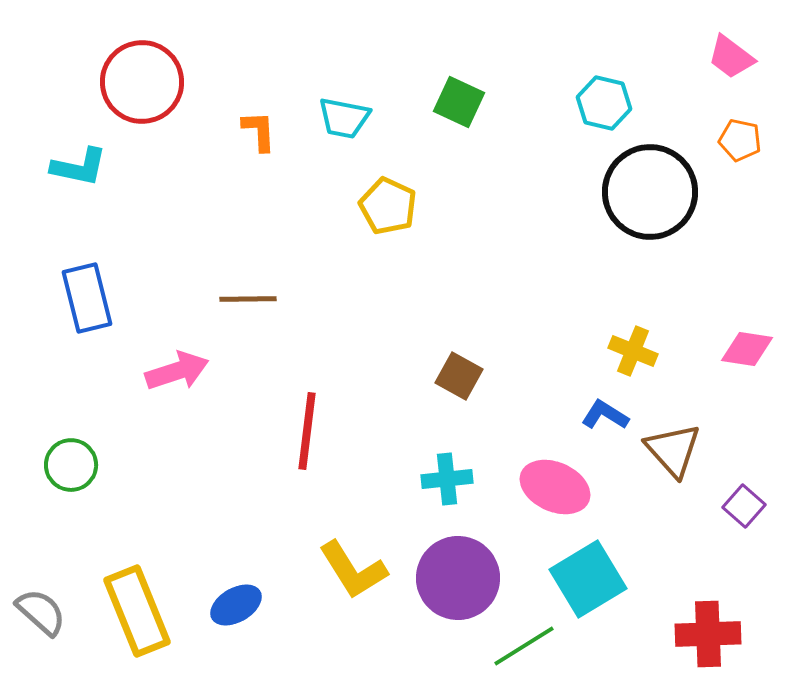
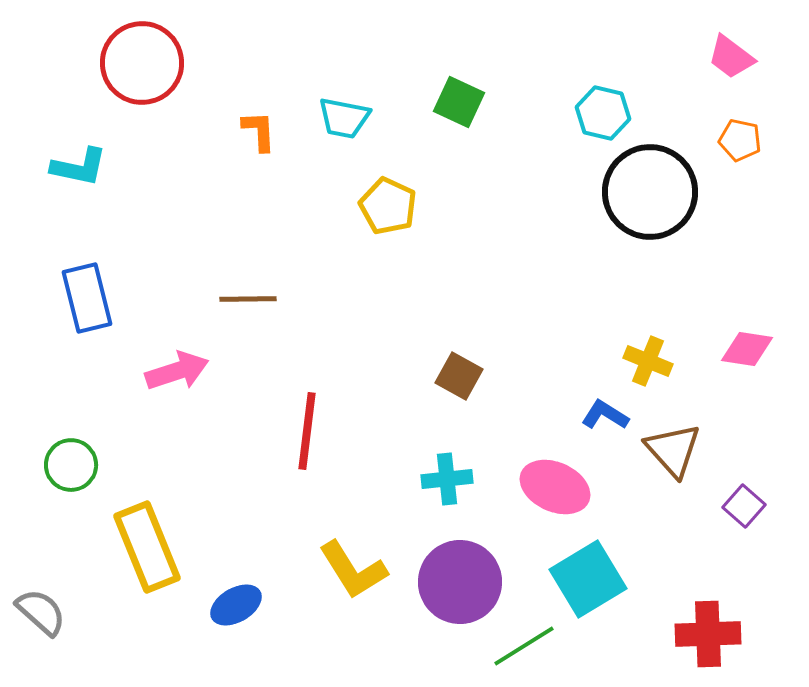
red circle: moved 19 px up
cyan hexagon: moved 1 px left, 10 px down
yellow cross: moved 15 px right, 10 px down
purple circle: moved 2 px right, 4 px down
yellow rectangle: moved 10 px right, 64 px up
